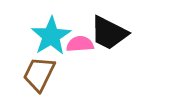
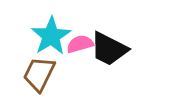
black trapezoid: moved 16 px down
pink semicircle: rotated 12 degrees counterclockwise
